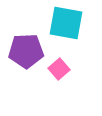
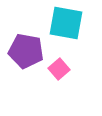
purple pentagon: rotated 12 degrees clockwise
